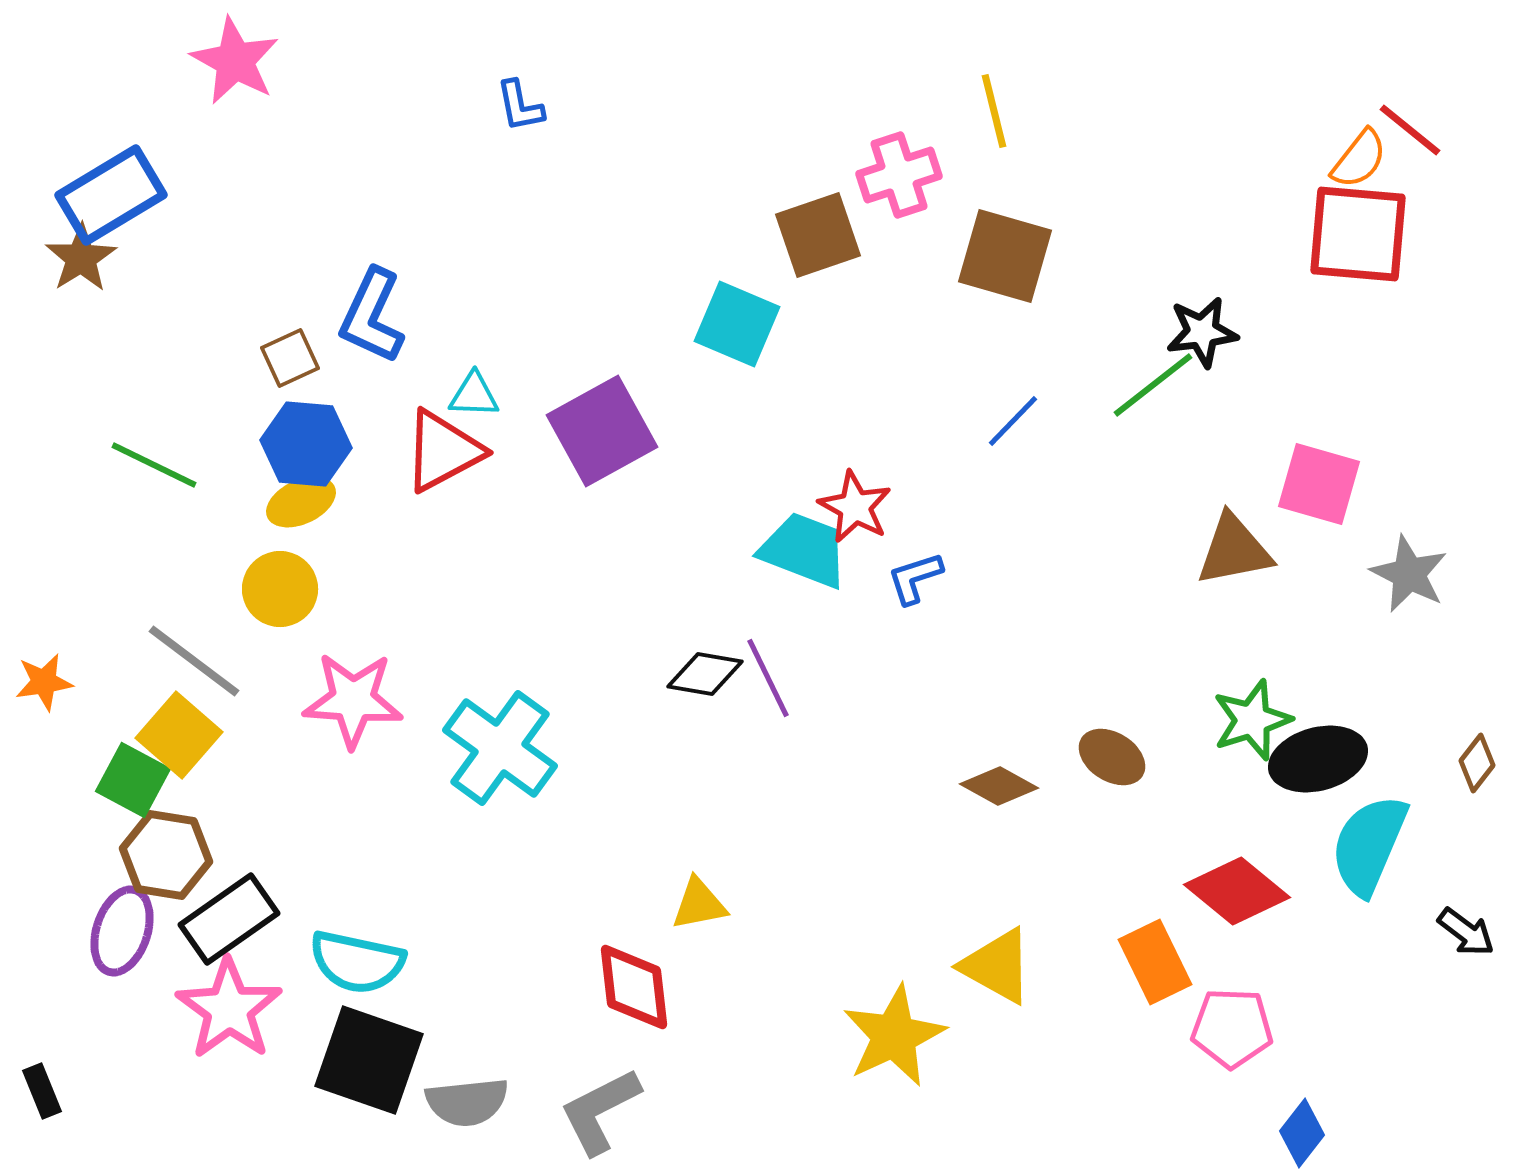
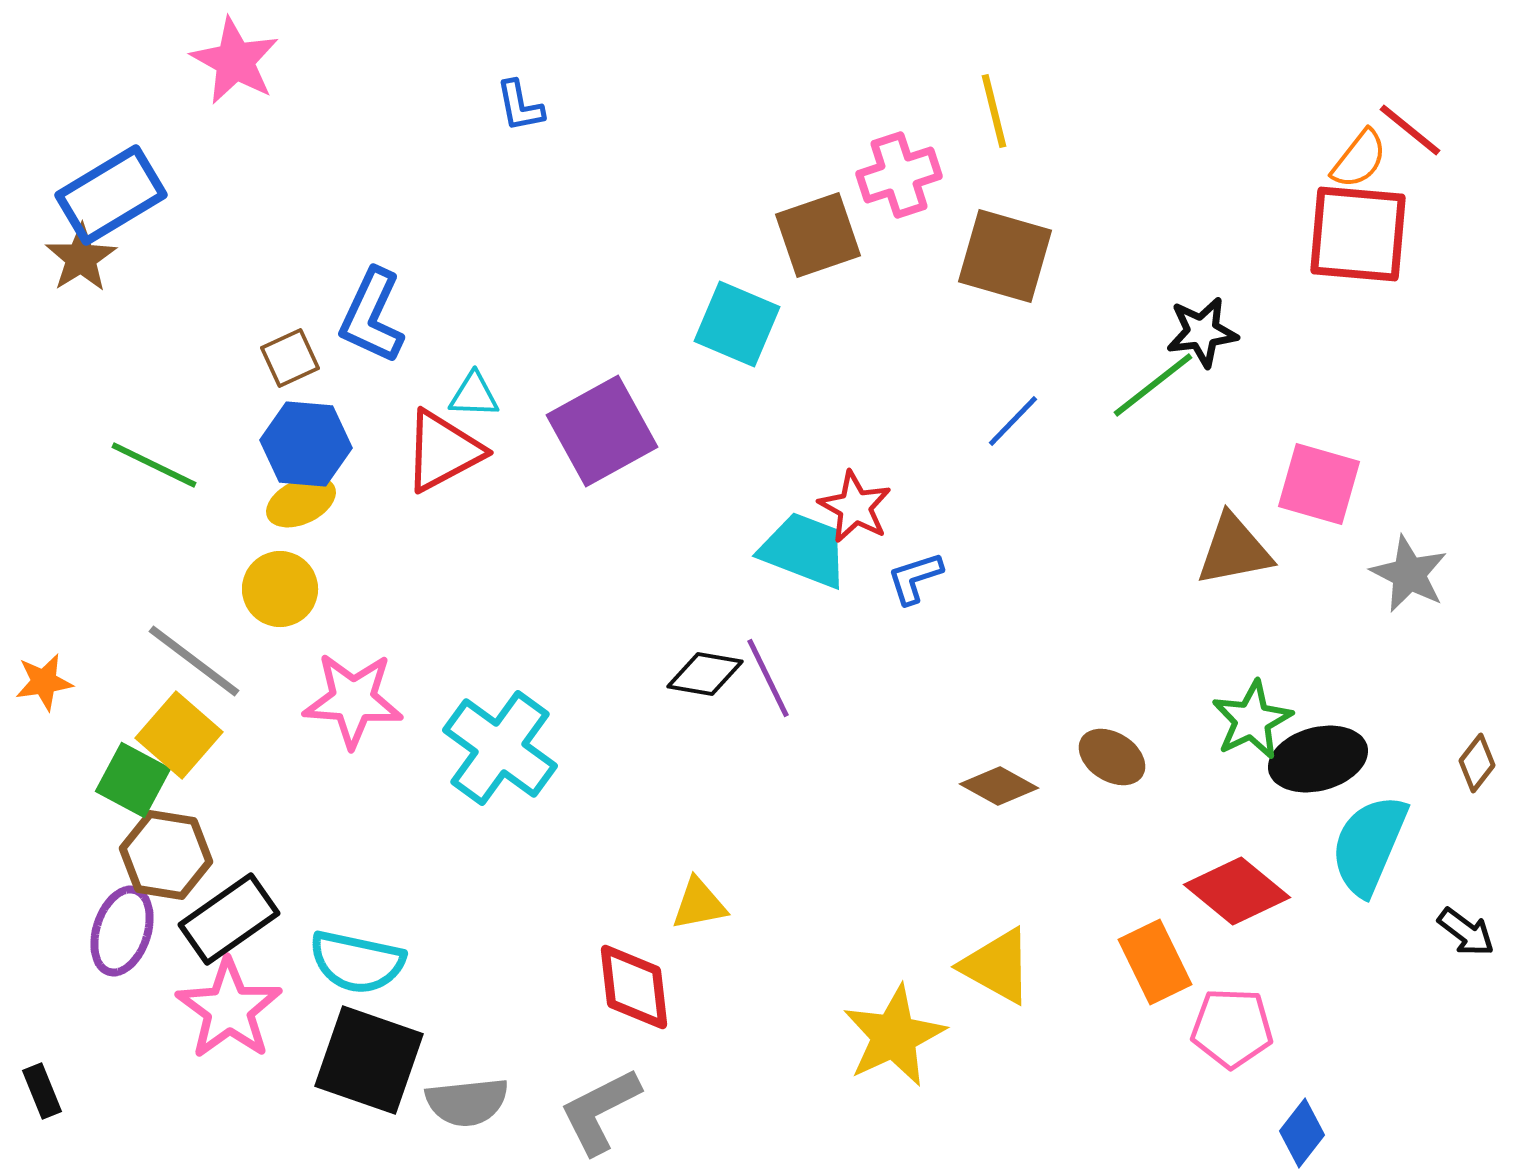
green star at (1252, 720): rotated 8 degrees counterclockwise
